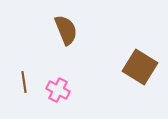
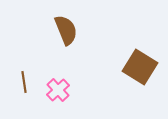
pink cross: rotated 20 degrees clockwise
